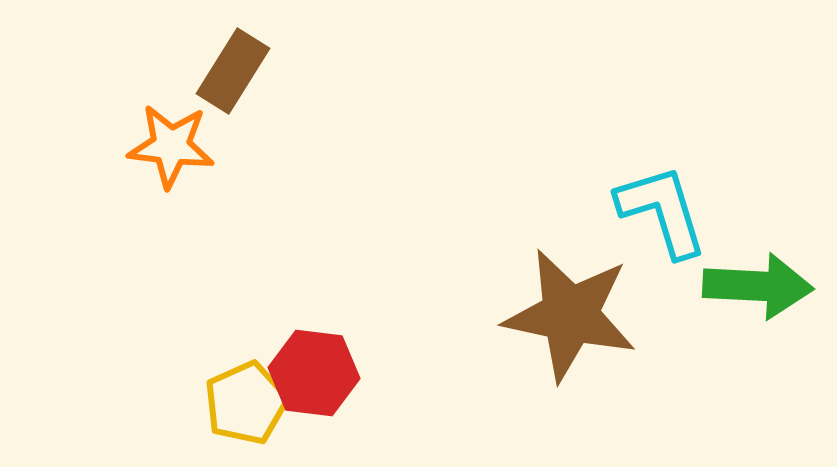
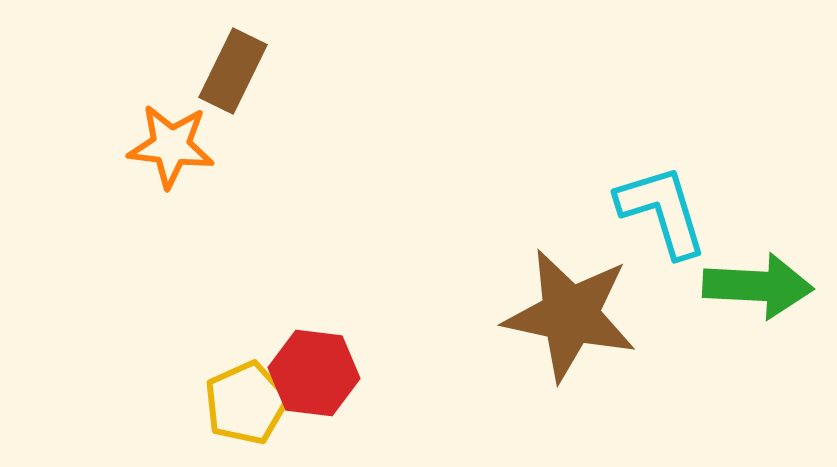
brown rectangle: rotated 6 degrees counterclockwise
